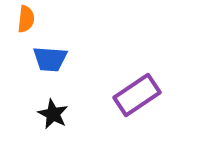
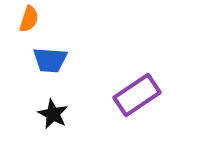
orange semicircle: moved 3 px right; rotated 12 degrees clockwise
blue trapezoid: moved 1 px down
